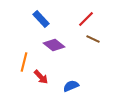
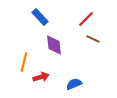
blue rectangle: moved 1 px left, 2 px up
purple diamond: rotated 45 degrees clockwise
red arrow: rotated 63 degrees counterclockwise
blue semicircle: moved 3 px right, 2 px up
